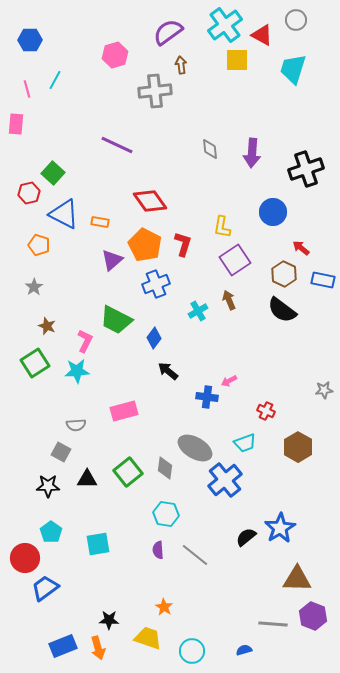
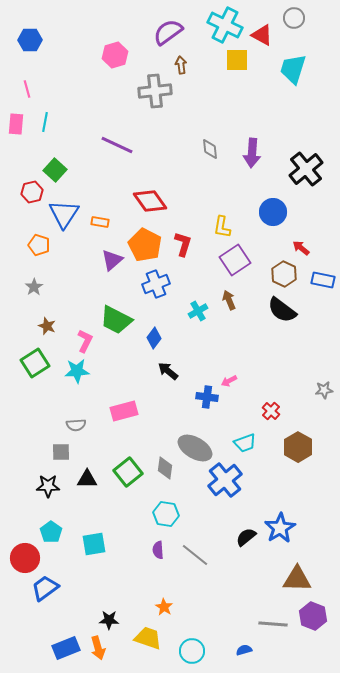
gray circle at (296, 20): moved 2 px left, 2 px up
cyan cross at (225, 25): rotated 28 degrees counterclockwise
cyan line at (55, 80): moved 10 px left, 42 px down; rotated 18 degrees counterclockwise
black cross at (306, 169): rotated 20 degrees counterclockwise
green square at (53, 173): moved 2 px right, 3 px up
red hexagon at (29, 193): moved 3 px right, 1 px up
blue triangle at (64, 214): rotated 36 degrees clockwise
red cross at (266, 411): moved 5 px right; rotated 18 degrees clockwise
gray square at (61, 452): rotated 30 degrees counterclockwise
cyan square at (98, 544): moved 4 px left
blue rectangle at (63, 646): moved 3 px right, 2 px down
